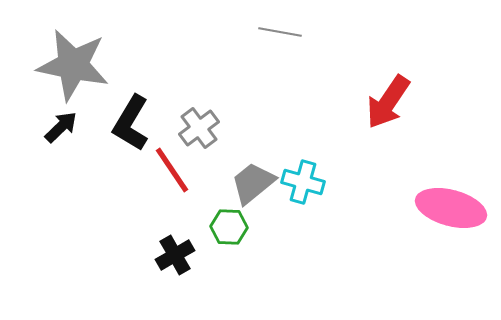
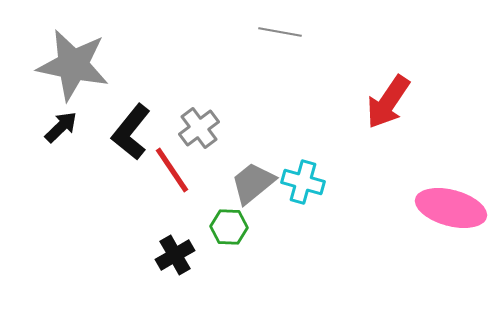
black L-shape: moved 9 px down; rotated 8 degrees clockwise
